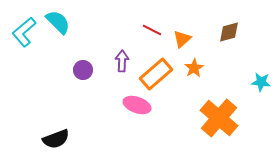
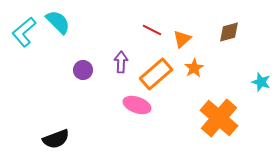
purple arrow: moved 1 px left, 1 px down
cyan star: rotated 12 degrees clockwise
